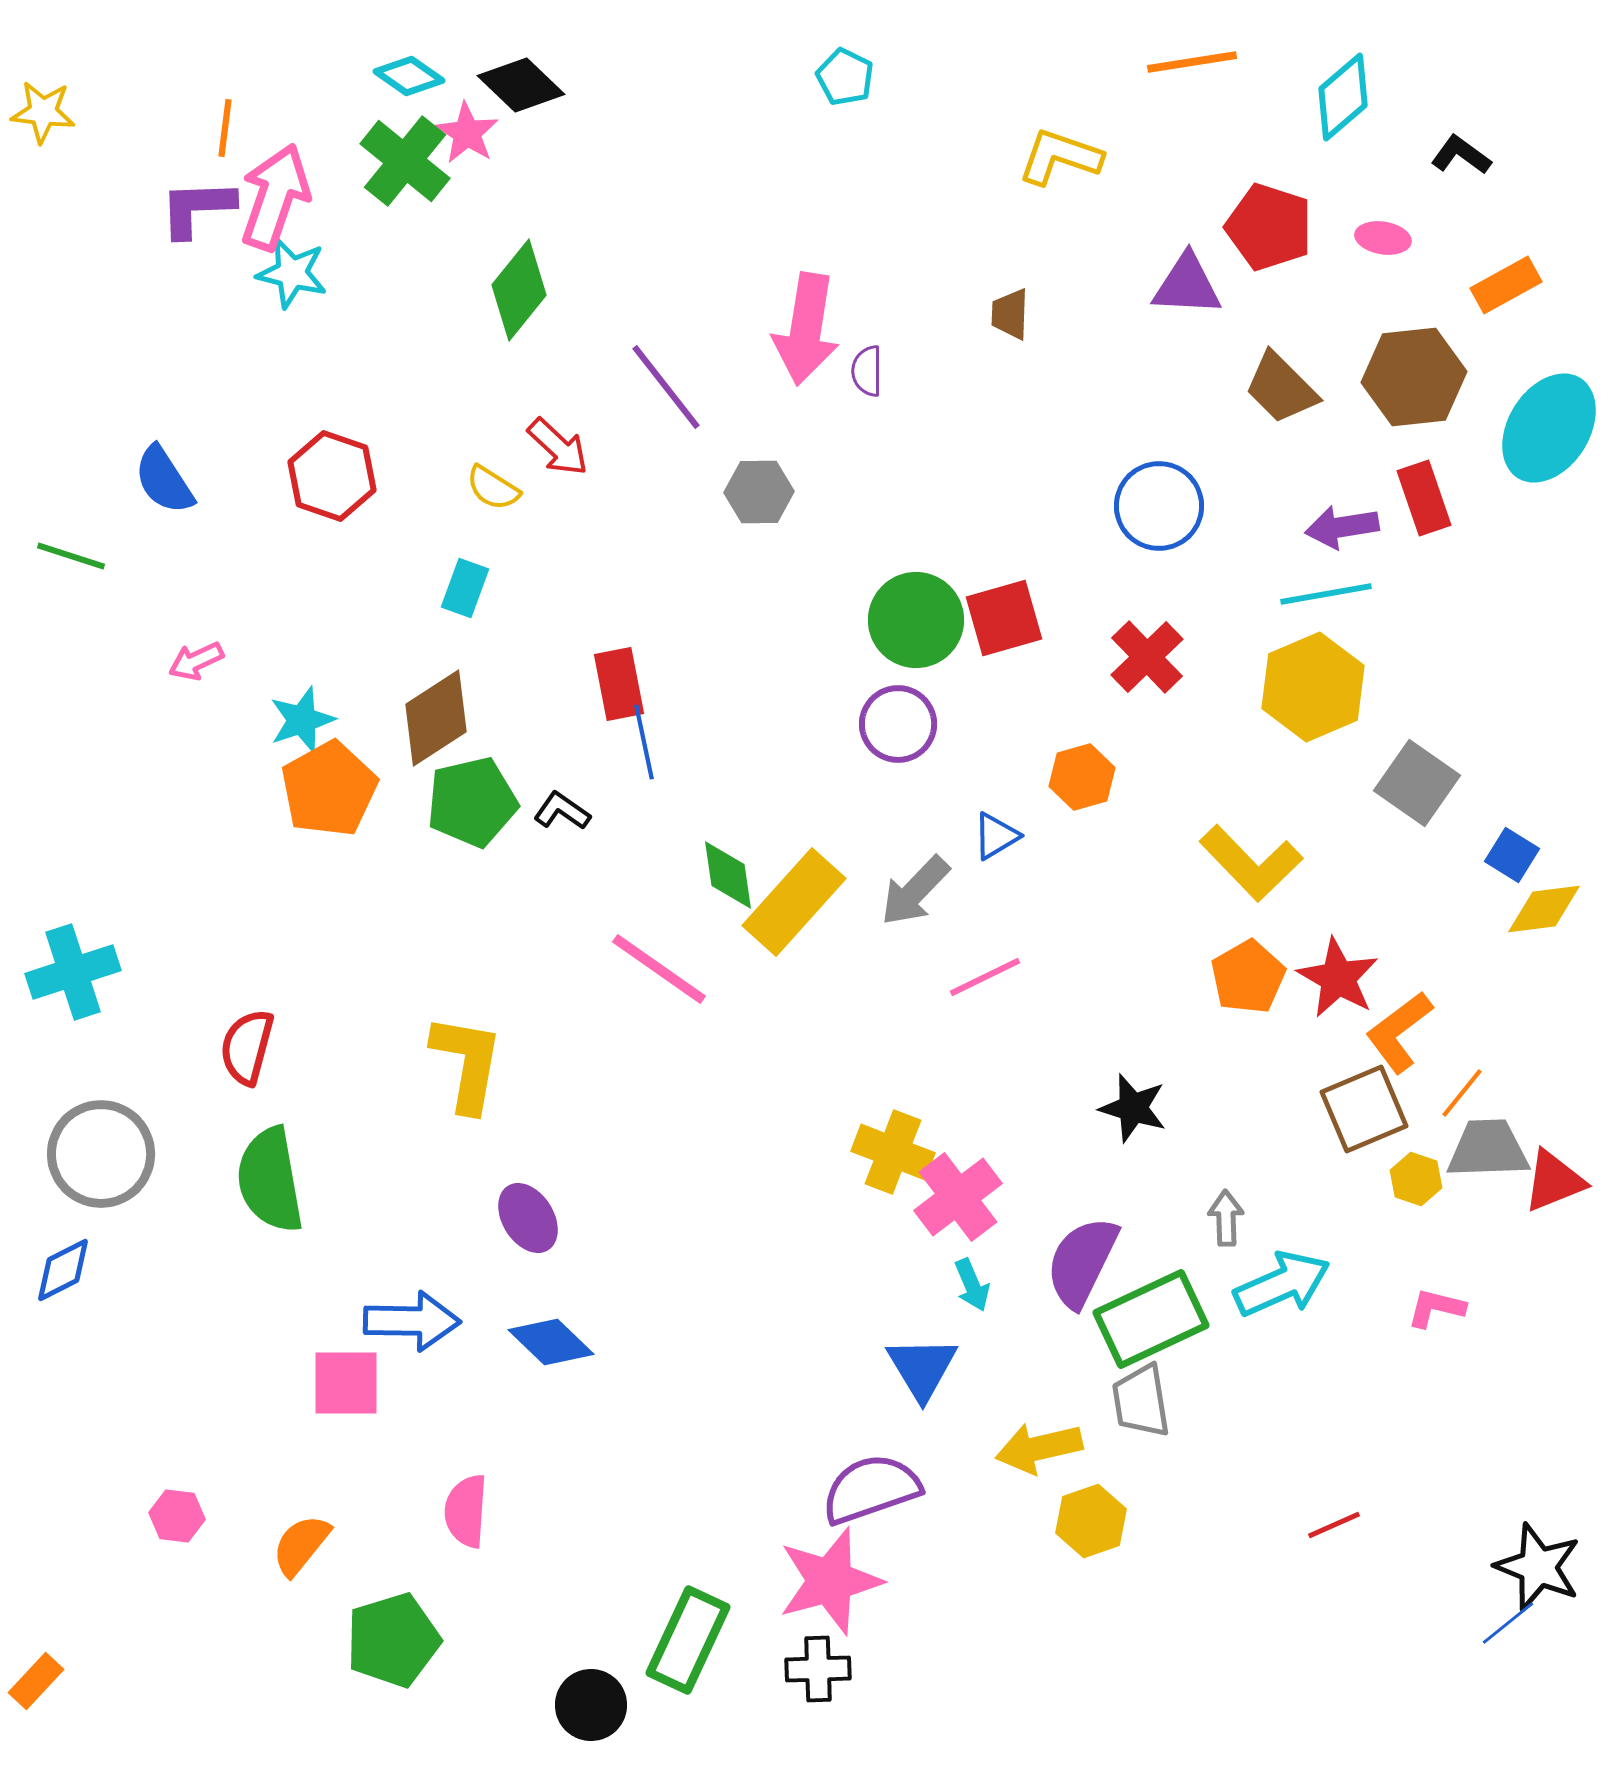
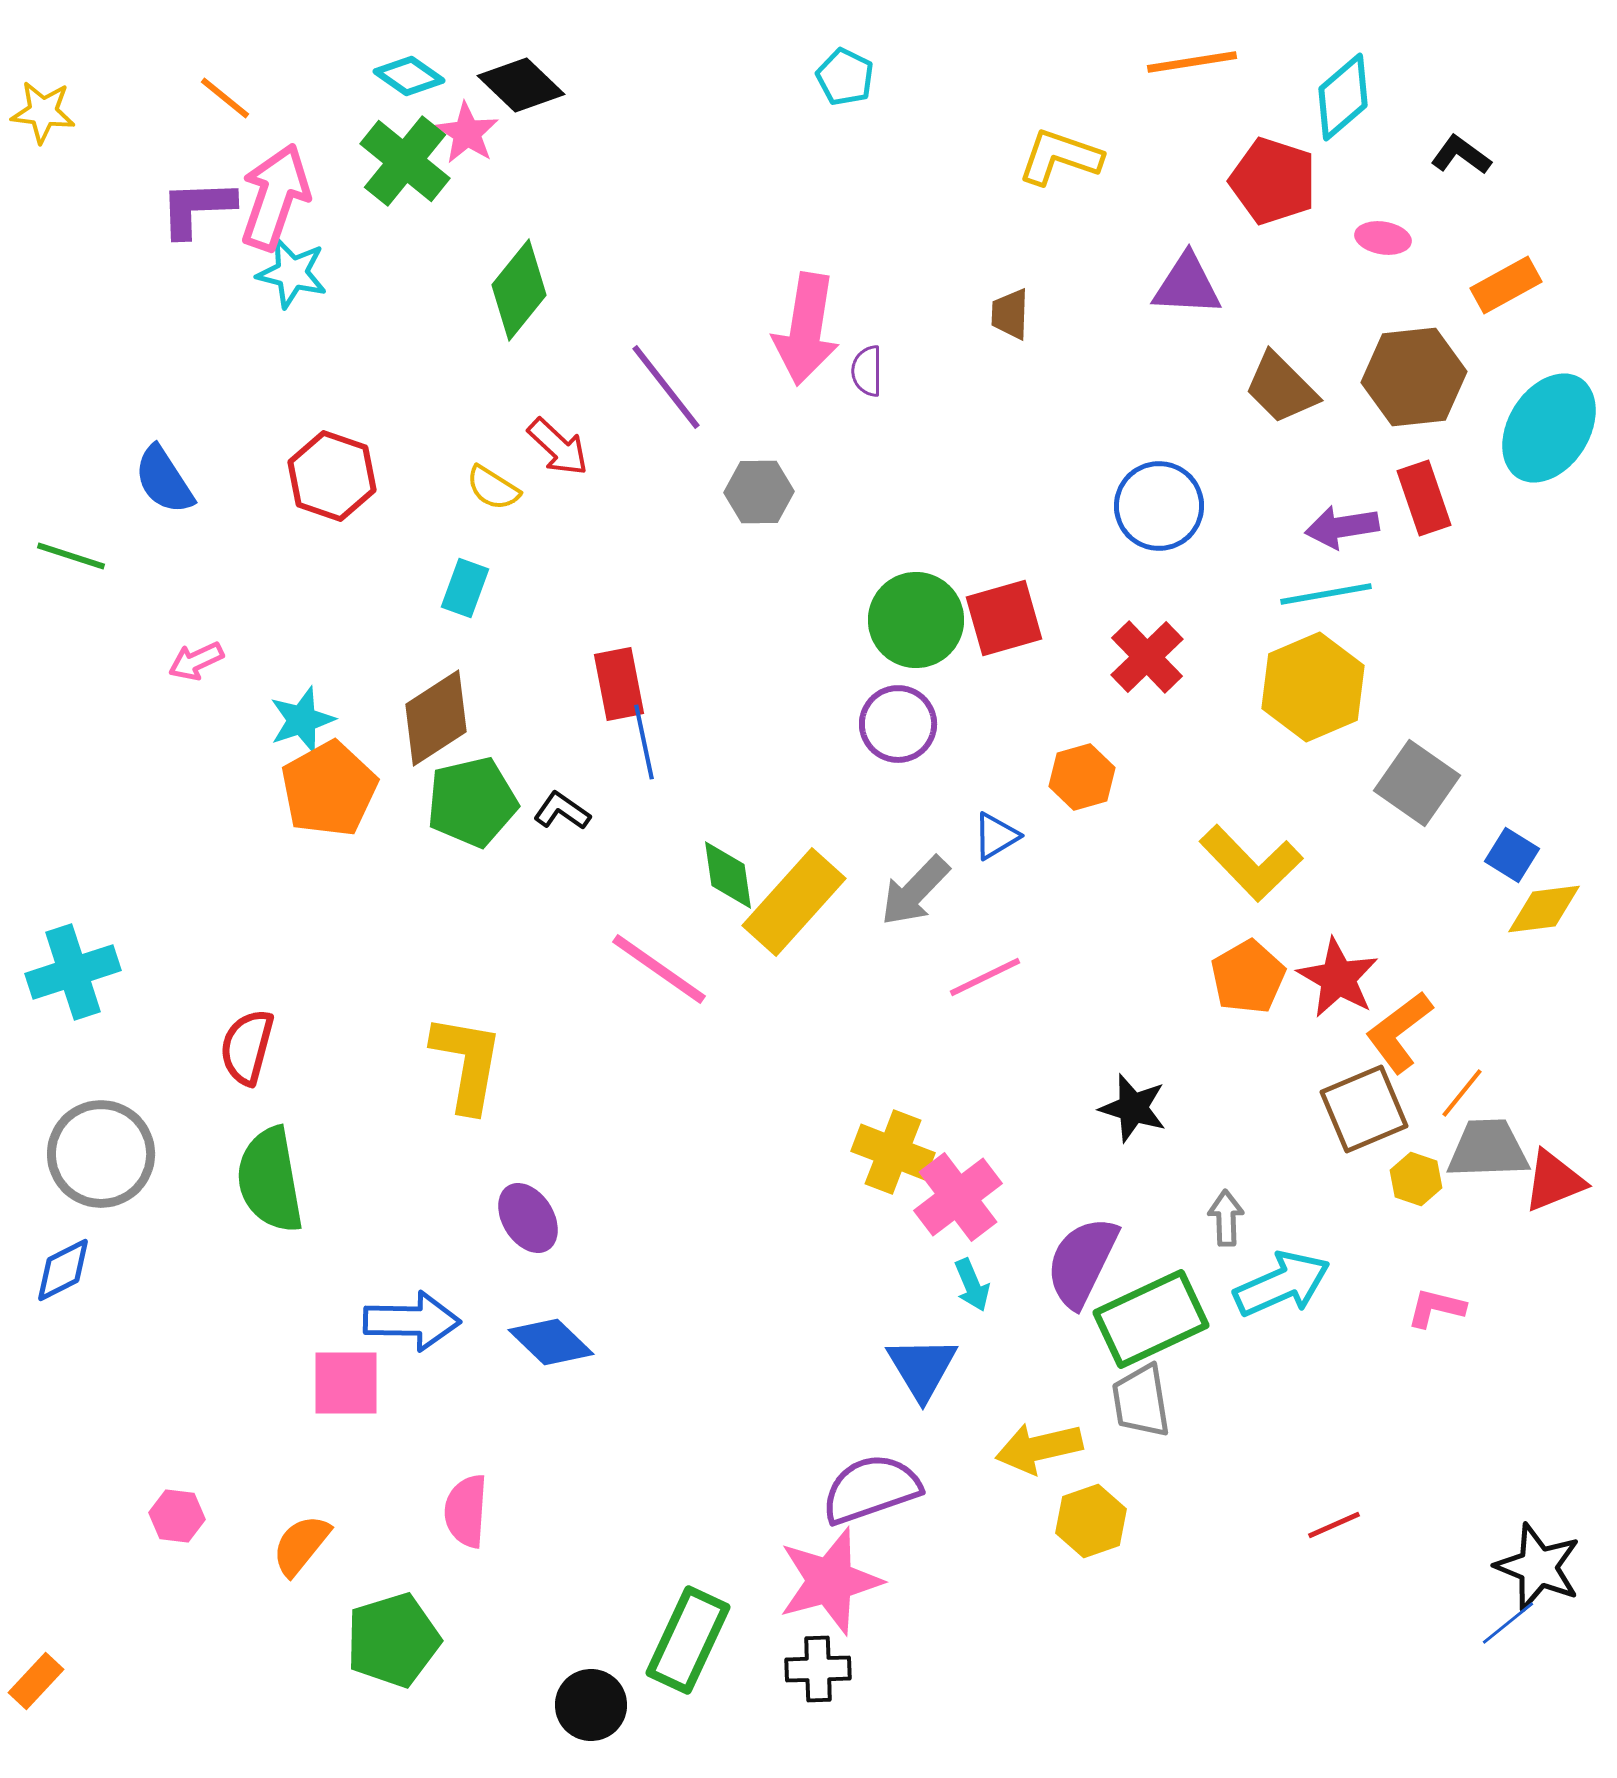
orange line at (225, 128): moved 30 px up; rotated 58 degrees counterclockwise
red pentagon at (1269, 227): moved 4 px right, 46 px up
